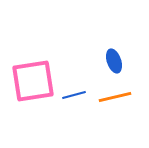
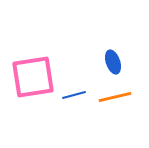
blue ellipse: moved 1 px left, 1 px down
pink square: moved 4 px up
